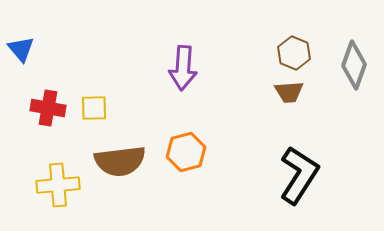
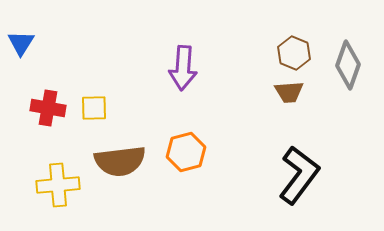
blue triangle: moved 6 px up; rotated 12 degrees clockwise
gray diamond: moved 6 px left
black L-shape: rotated 4 degrees clockwise
